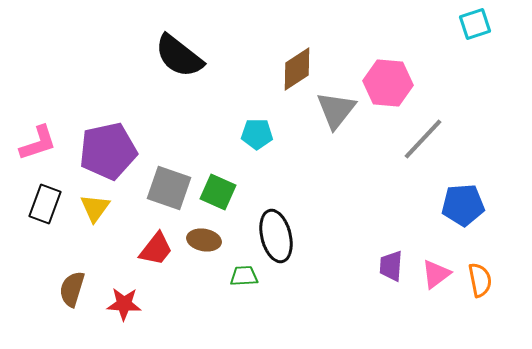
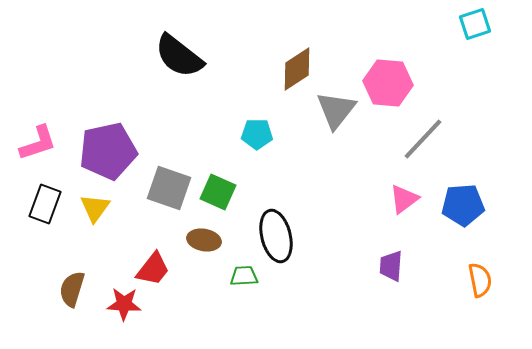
red trapezoid: moved 3 px left, 20 px down
pink triangle: moved 32 px left, 75 px up
